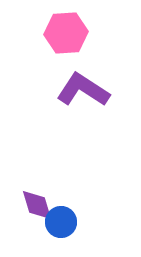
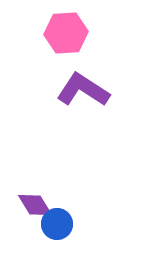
purple diamond: moved 2 px left; rotated 15 degrees counterclockwise
blue circle: moved 4 px left, 2 px down
